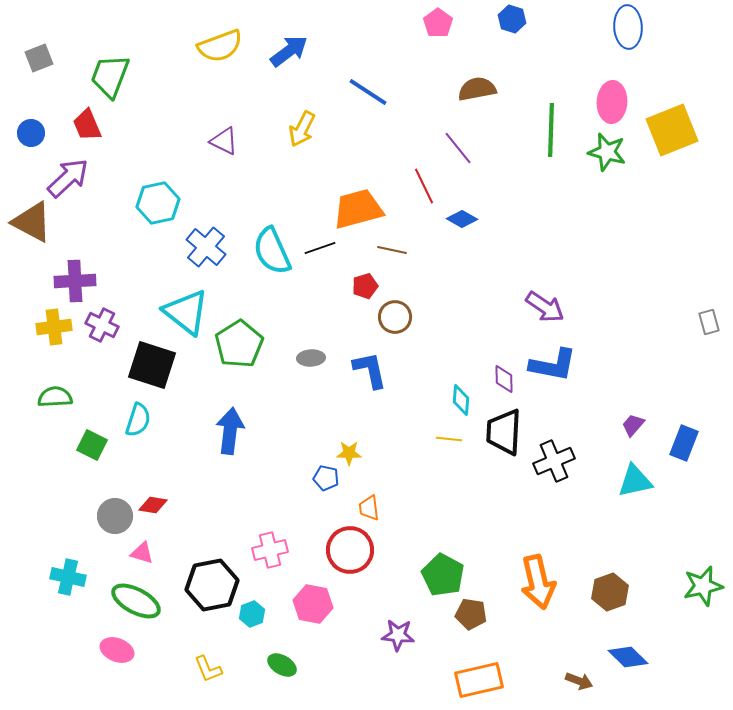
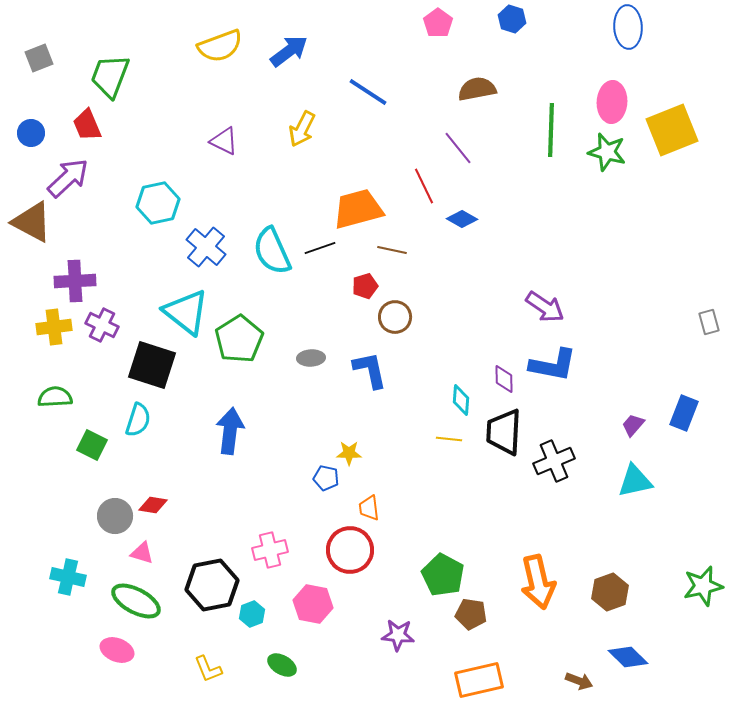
green pentagon at (239, 344): moved 5 px up
blue rectangle at (684, 443): moved 30 px up
